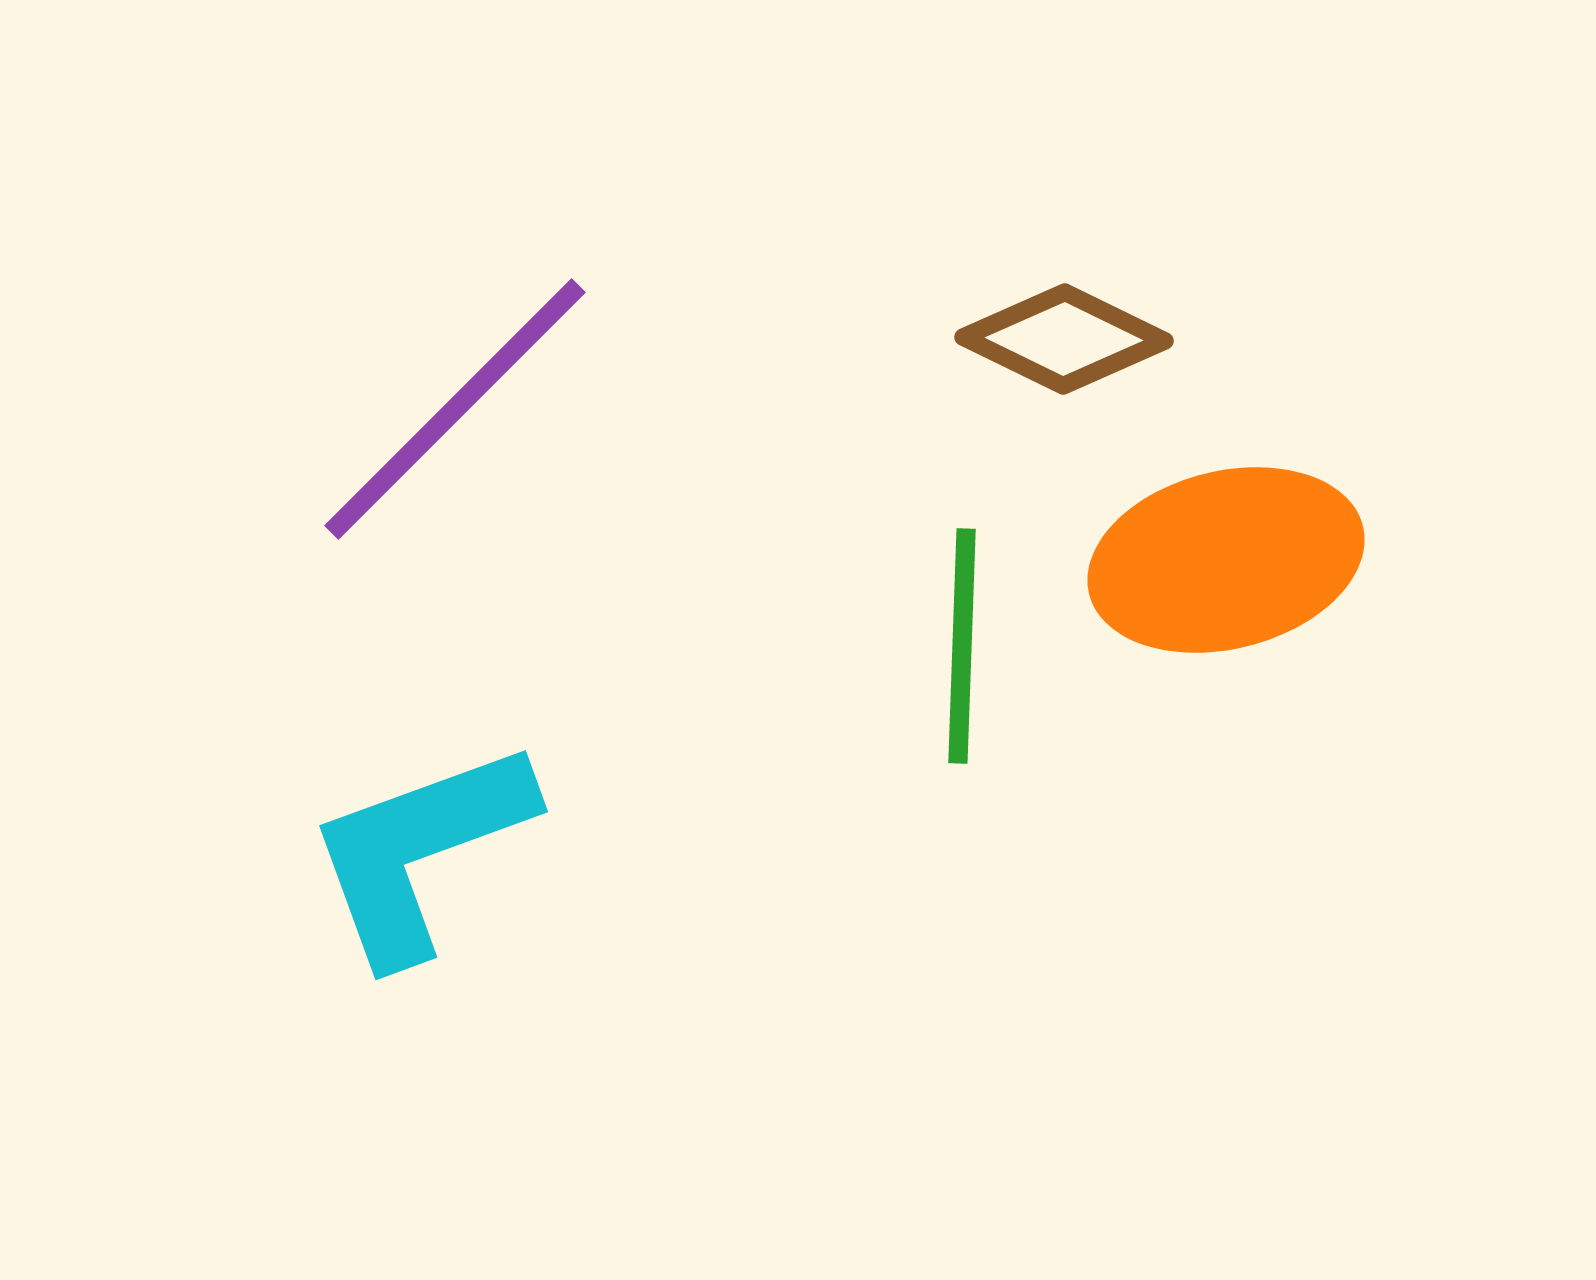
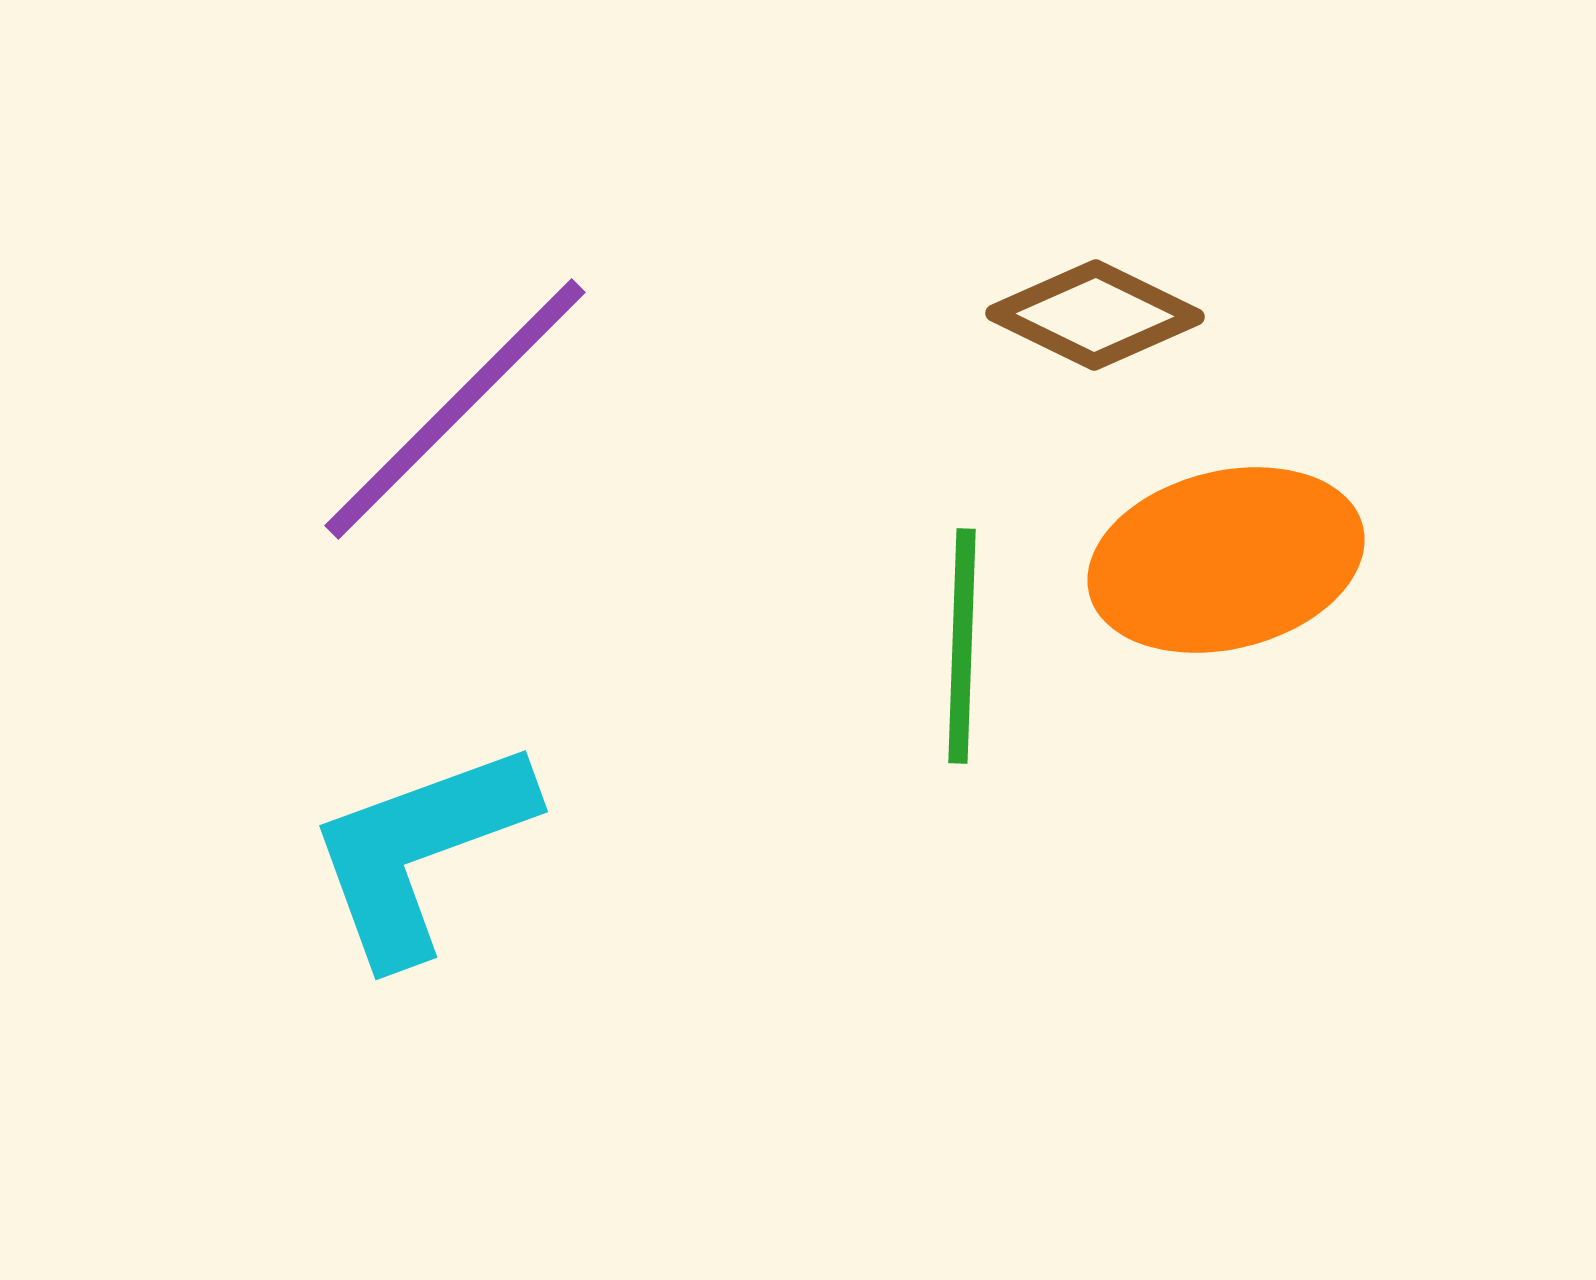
brown diamond: moved 31 px right, 24 px up
